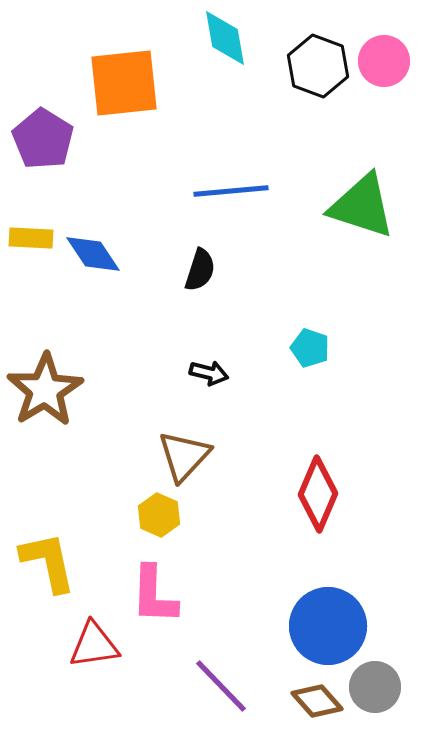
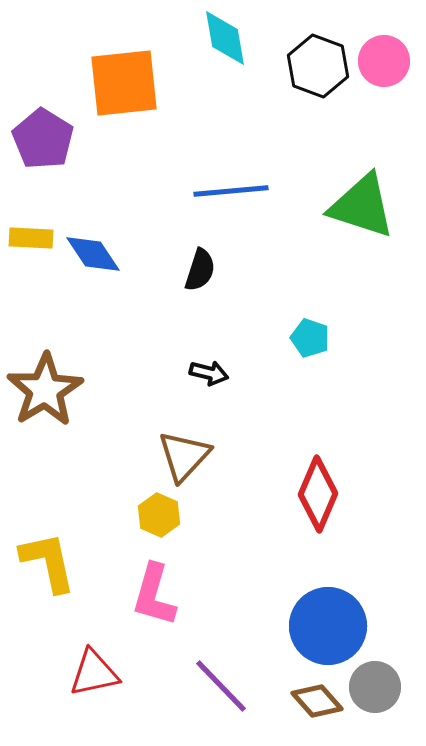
cyan pentagon: moved 10 px up
pink L-shape: rotated 14 degrees clockwise
red triangle: moved 28 px down; rotated 4 degrees counterclockwise
